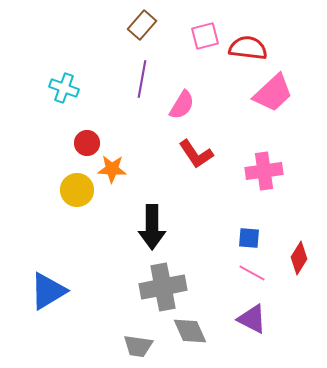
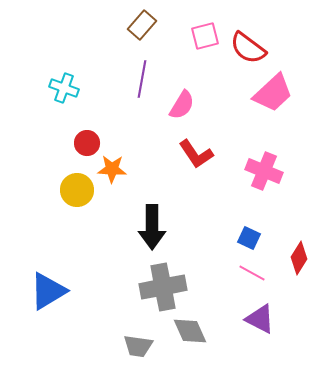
red semicircle: rotated 150 degrees counterclockwise
pink cross: rotated 30 degrees clockwise
blue square: rotated 20 degrees clockwise
purple triangle: moved 8 px right
